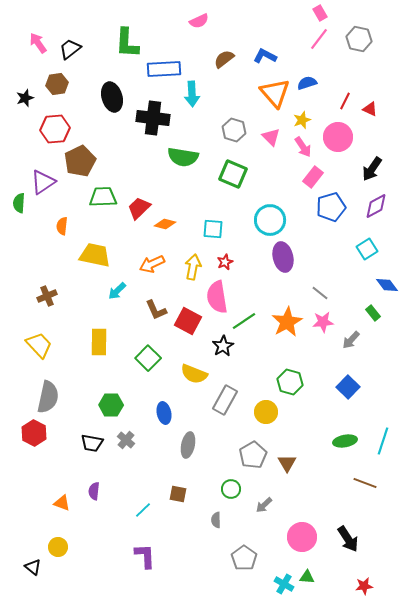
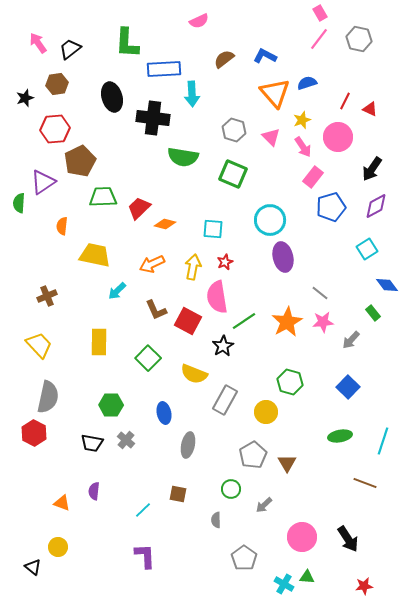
green ellipse at (345, 441): moved 5 px left, 5 px up
